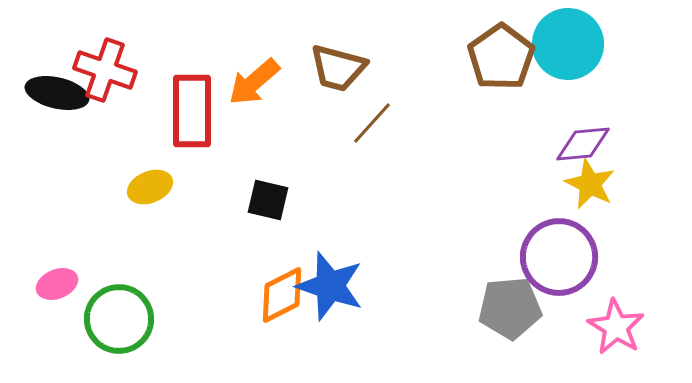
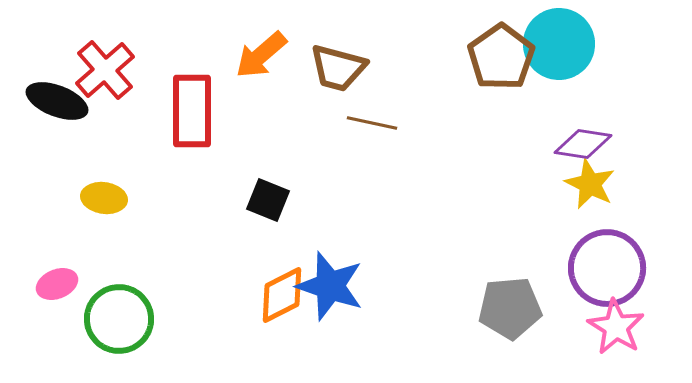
cyan circle: moved 9 px left
red cross: rotated 30 degrees clockwise
orange arrow: moved 7 px right, 27 px up
black ellipse: moved 8 px down; rotated 8 degrees clockwise
brown line: rotated 60 degrees clockwise
purple diamond: rotated 14 degrees clockwise
yellow ellipse: moved 46 px left, 11 px down; rotated 30 degrees clockwise
black square: rotated 9 degrees clockwise
purple circle: moved 48 px right, 11 px down
